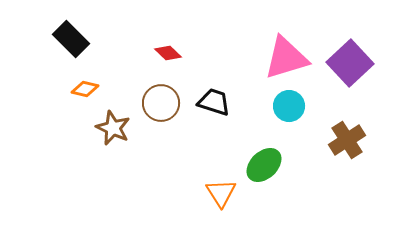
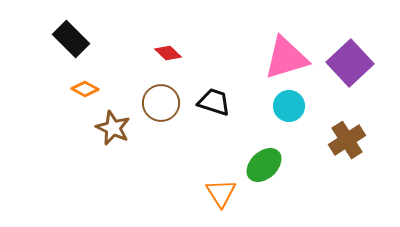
orange diamond: rotated 16 degrees clockwise
